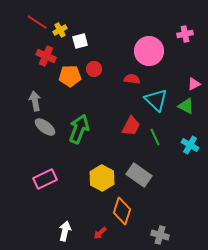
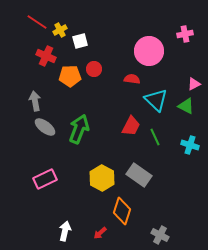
cyan cross: rotated 12 degrees counterclockwise
gray cross: rotated 12 degrees clockwise
